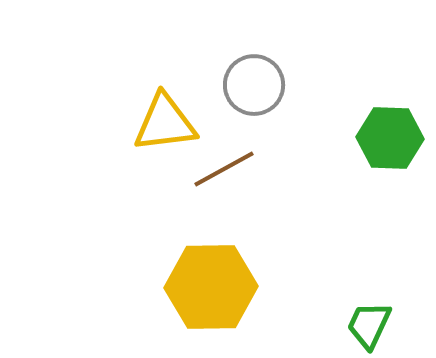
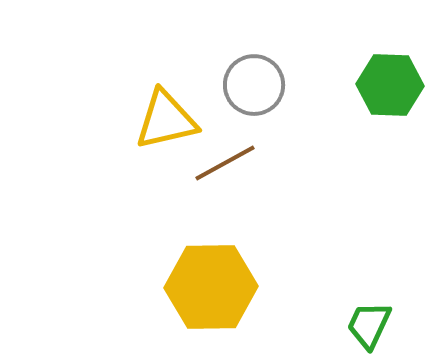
yellow triangle: moved 1 px right, 3 px up; rotated 6 degrees counterclockwise
green hexagon: moved 53 px up
brown line: moved 1 px right, 6 px up
